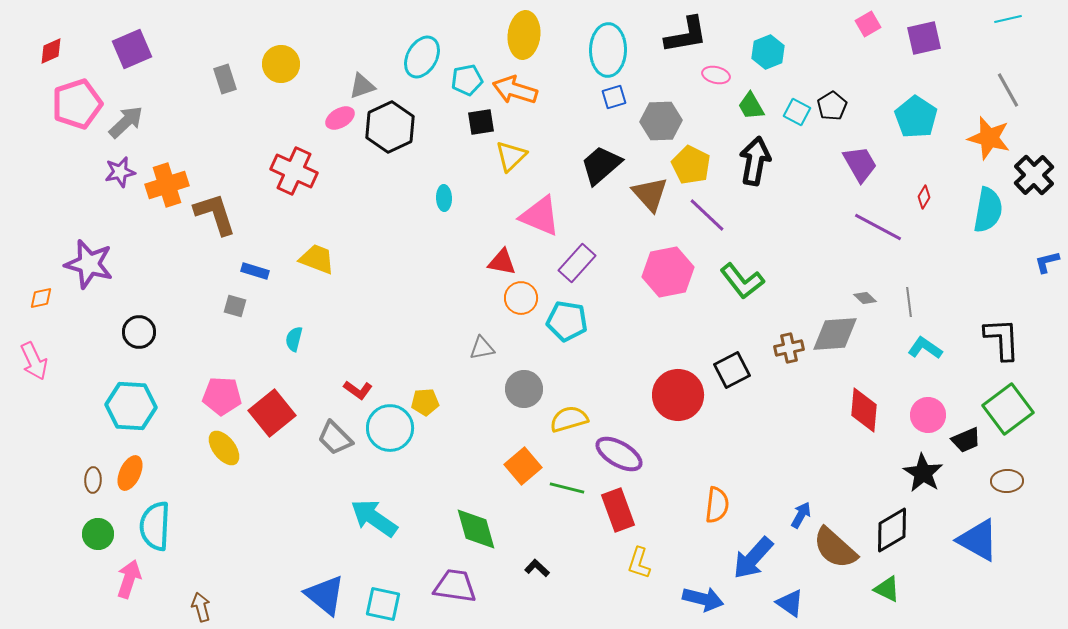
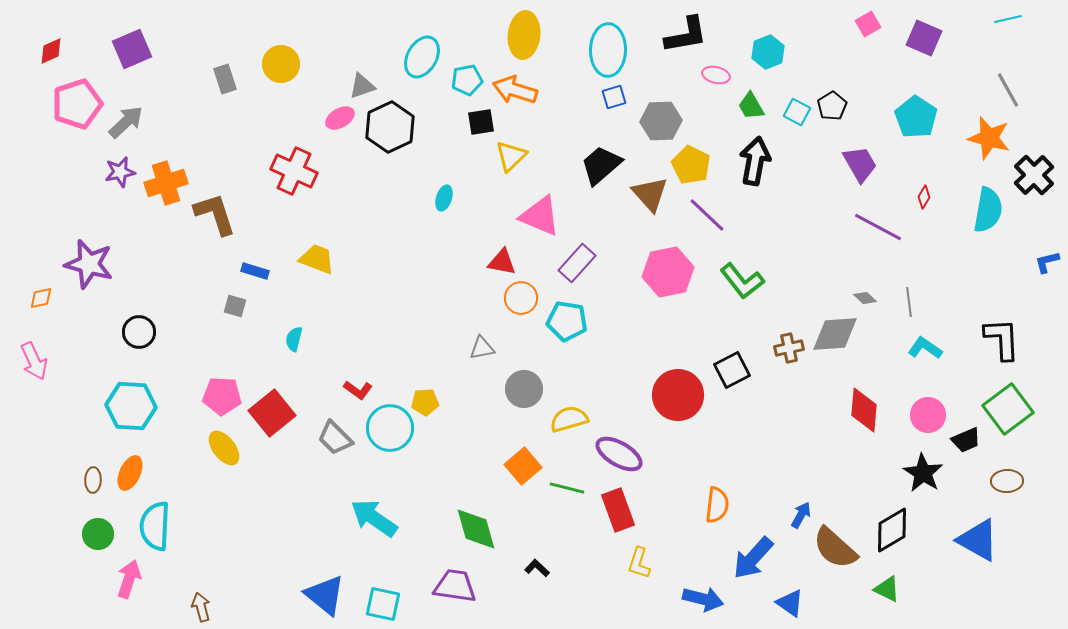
purple square at (924, 38): rotated 36 degrees clockwise
orange cross at (167, 185): moved 1 px left, 2 px up
cyan ellipse at (444, 198): rotated 20 degrees clockwise
